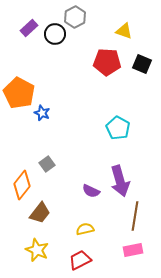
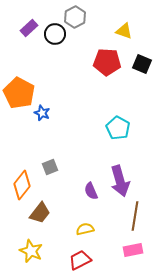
gray square: moved 3 px right, 3 px down; rotated 14 degrees clockwise
purple semicircle: rotated 42 degrees clockwise
yellow star: moved 6 px left, 1 px down
